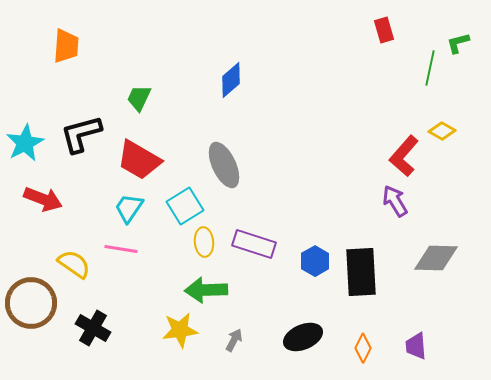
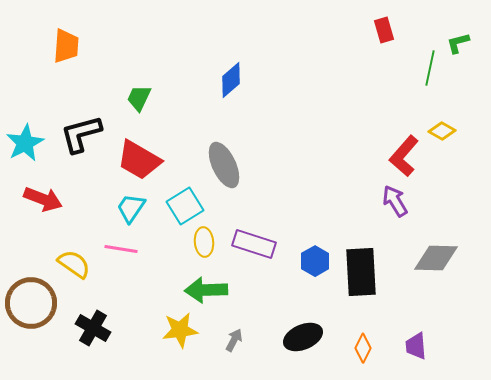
cyan trapezoid: moved 2 px right
